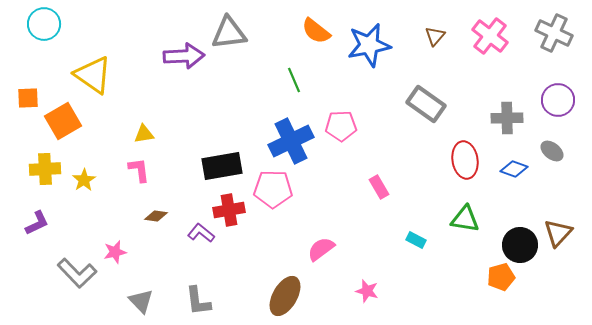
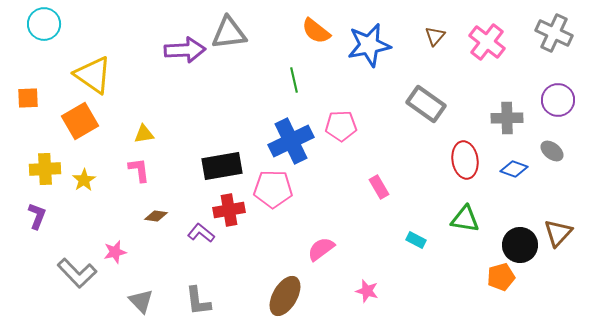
pink cross at (490, 36): moved 3 px left, 6 px down
purple arrow at (184, 56): moved 1 px right, 6 px up
green line at (294, 80): rotated 10 degrees clockwise
orange square at (63, 121): moved 17 px right
purple L-shape at (37, 223): moved 7 px up; rotated 44 degrees counterclockwise
